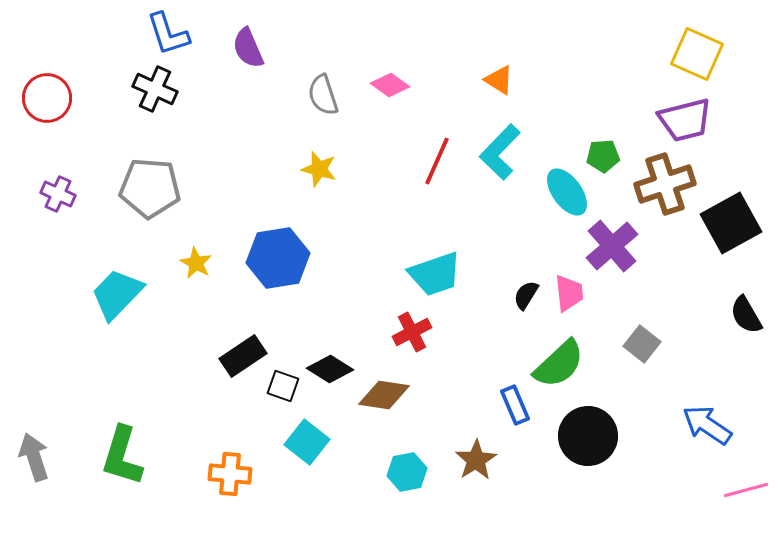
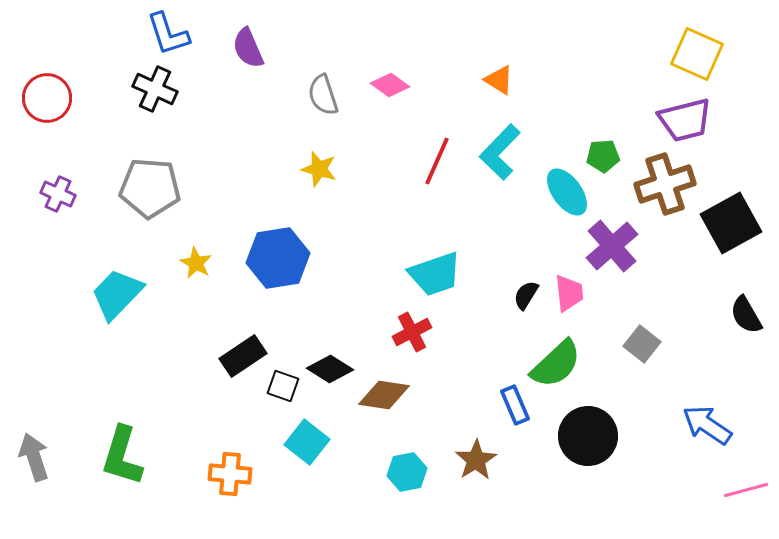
green semicircle at (559, 364): moved 3 px left
